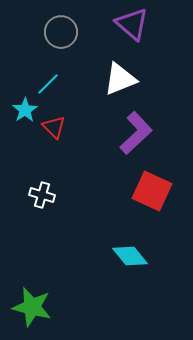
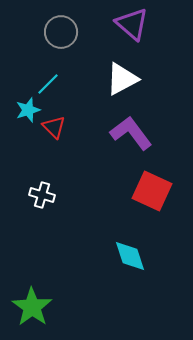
white triangle: moved 2 px right; rotated 6 degrees counterclockwise
cyan star: moved 3 px right; rotated 15 degrees clockwise
purple L-shape: moved 5 px left; rotated 84 degrees counterclockwise
cyan diamond: rotated 21 degrees clockwise
green star: rotated 21 degrees clockwise
